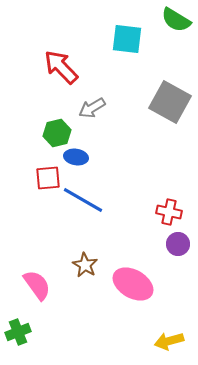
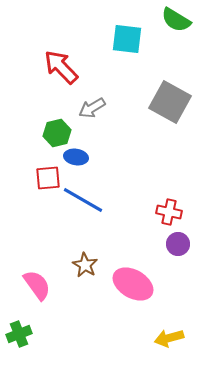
green cross: moved 1 px right, 2 px down
yellow arrow: moved 3 px up
